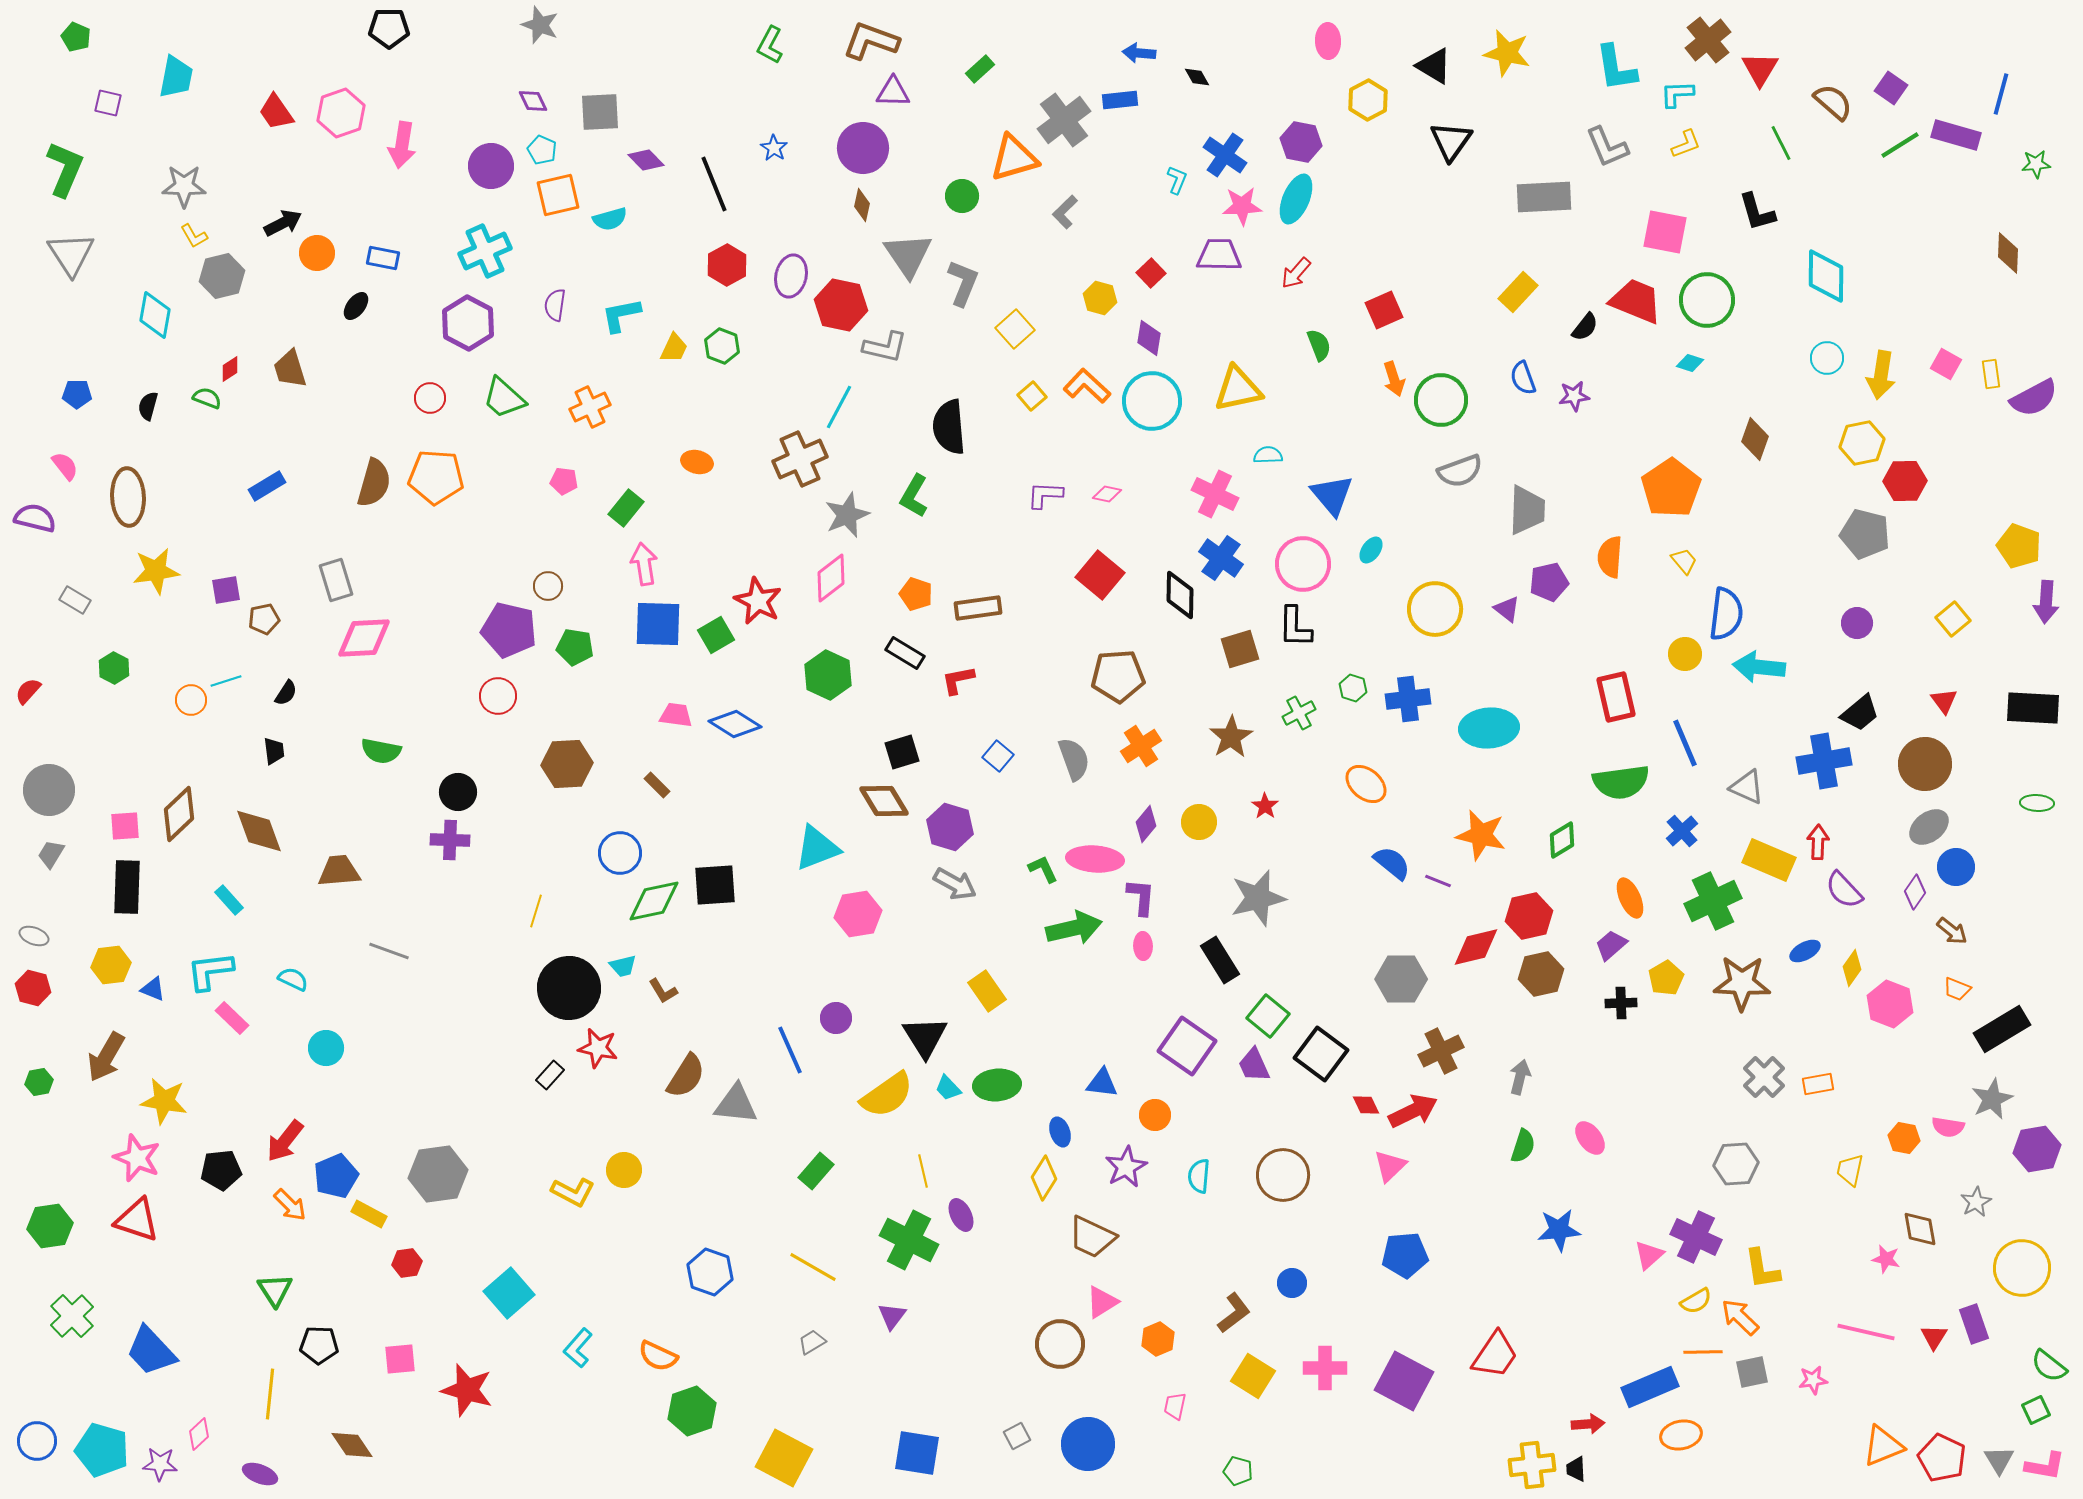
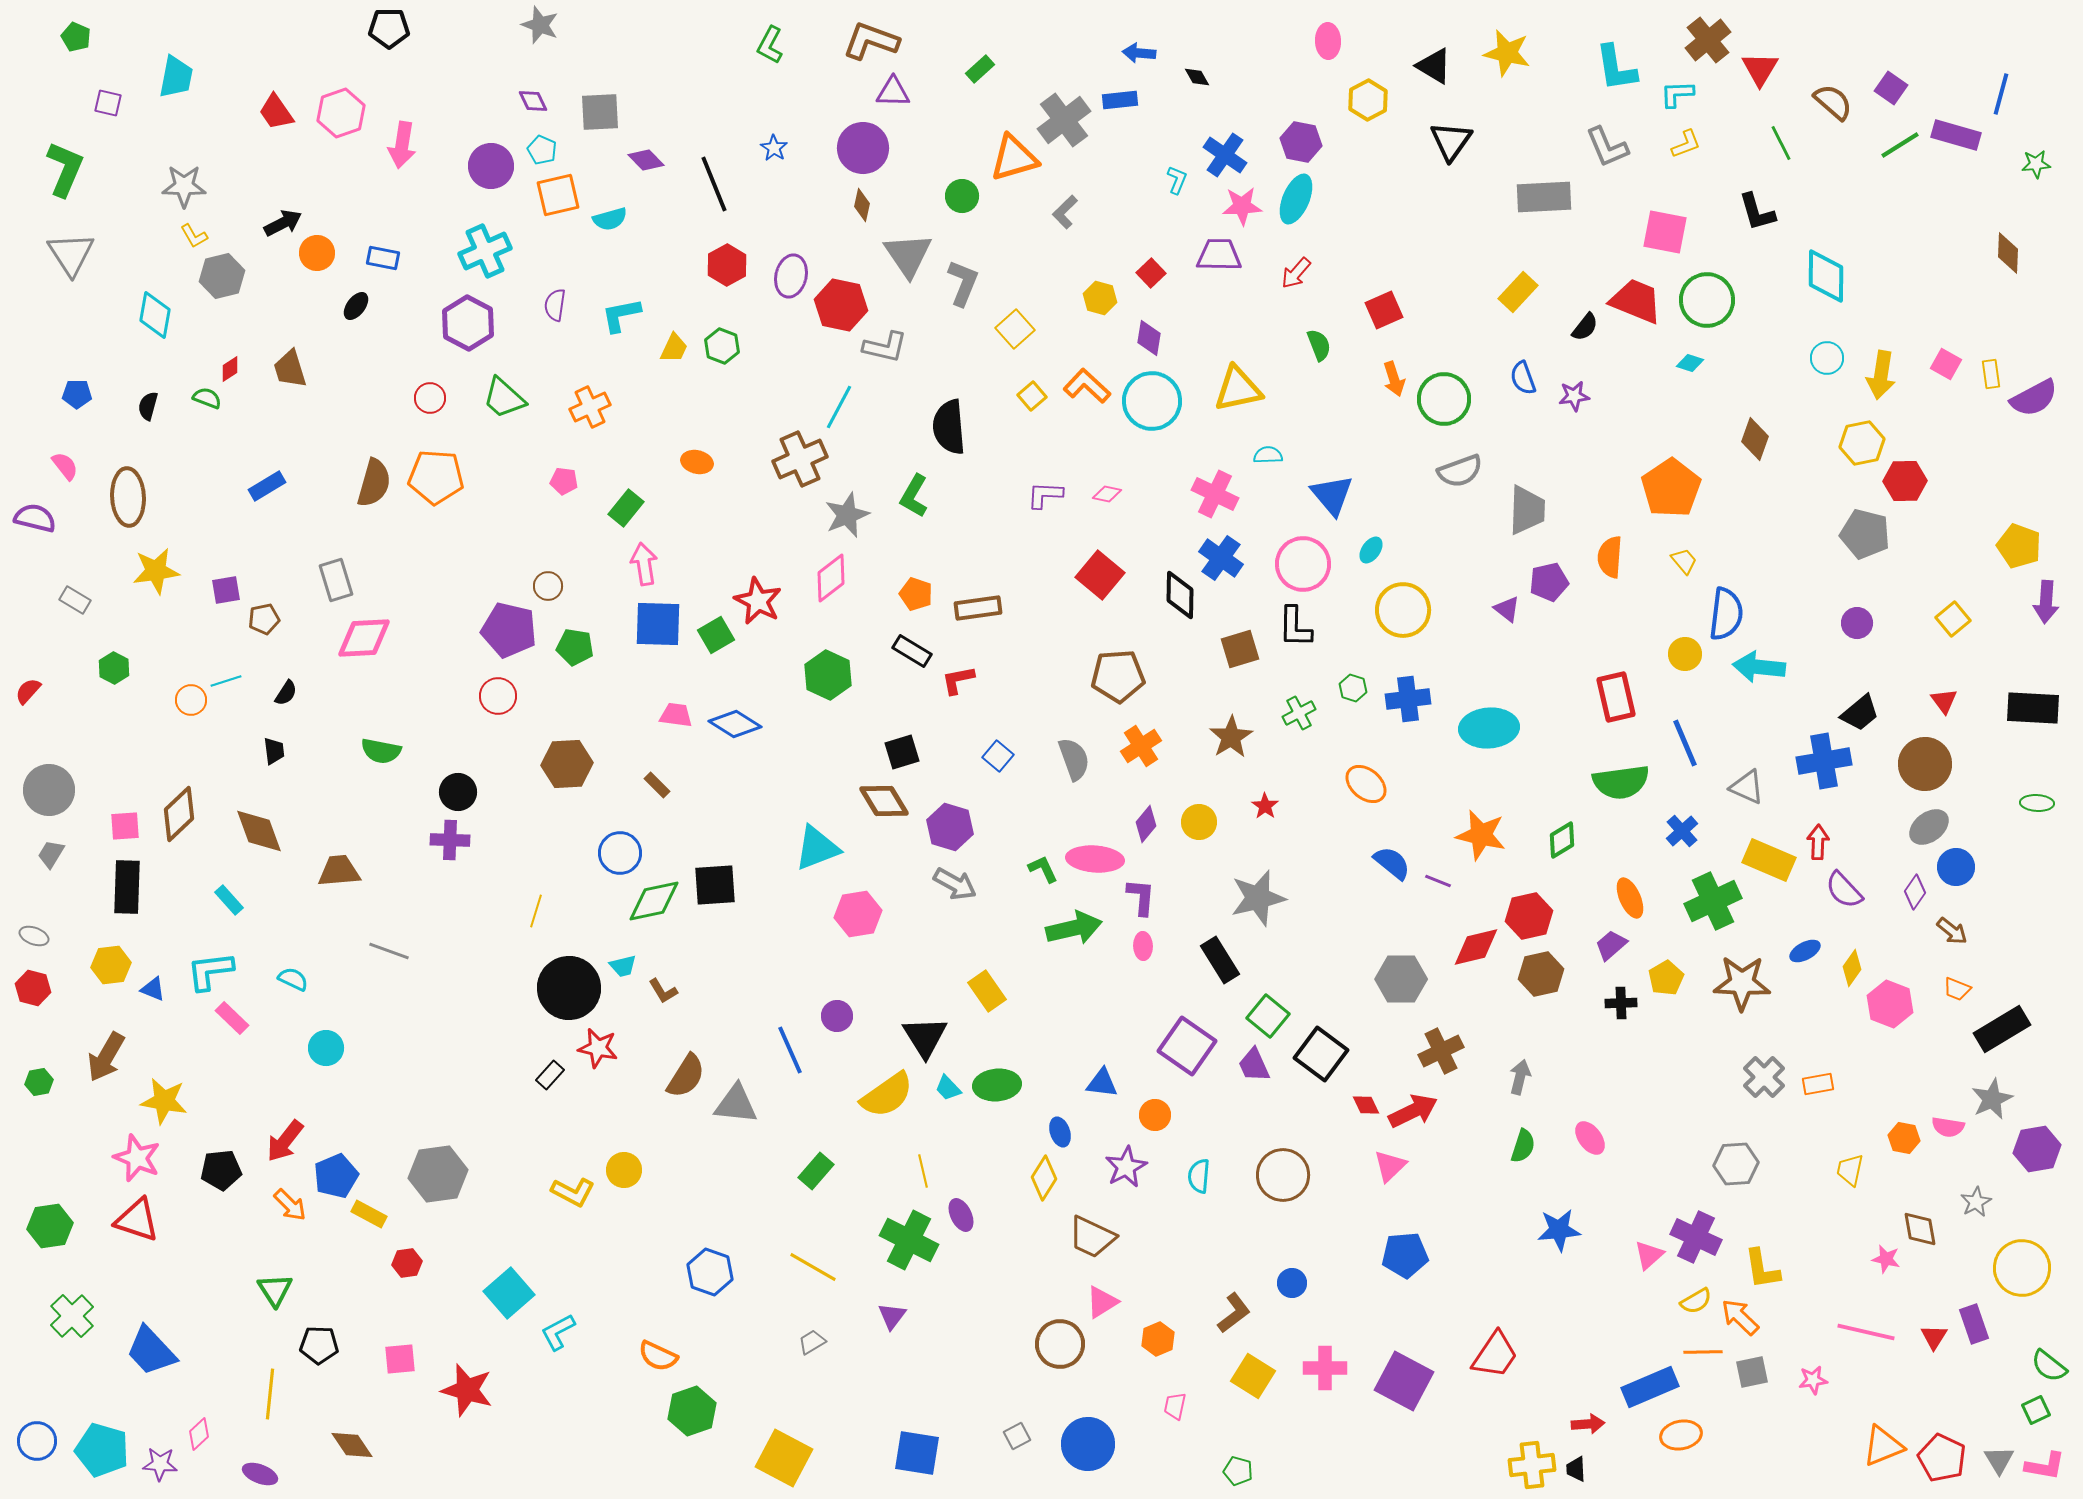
green circle at (1441, 400): moved 3 px right, 1 px up
yellow circle at (1435, 609): moved 32 px left, 1 px down
black rectangle at (905, 653): moved 7 px right, 2 px up
purple circle at (836, 1018): moved 1 px right, 2 px up
cyan L-shape at (578, 1348): moved 20 px left, 16 px up; rotated 21 degrees clockwise
